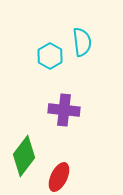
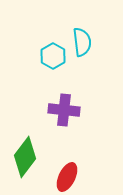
cyan hexagon: moved 3 px right
green diamond: moved 1 px right, 1 px down
red ellipse: moved 8 px right
